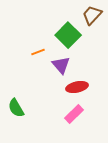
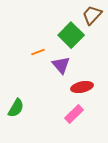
green square: moved 3 px right
red ellipse: moved 5 px right
green semicircle: rotated 120 degrees counterclockwise
